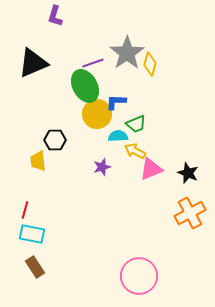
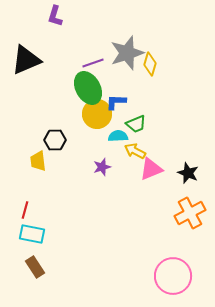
gray star: rotated 16 degrees clockwise
black triangle: moved 7 px left, 3 px up
green ellipse: moved 3 px right, 2 px down
pink circle: moved 34 px right
